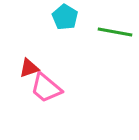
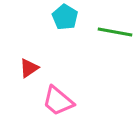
red triangle: rotated 15 degrees counterclockwise
pink trapezoid: moved 12 px right, 13 px down
